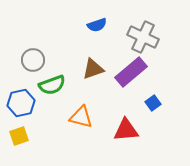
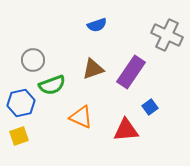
gray cross: moved 24 px right, 2 px up
purple rectangle: rotated 16 degrees counterclockwise
blue square: moved 3 px left, 4 px down
orange triangle: rotated 10 degrees clockwise
